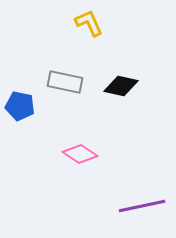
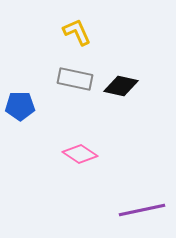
yellow L-shape: moved 12 px left, 9 px down
gray rectangle: moved 10 px right, 3 px up
blue pentagon: rotated 12 degrees counterclockwise
purple line: moved 4 px down
